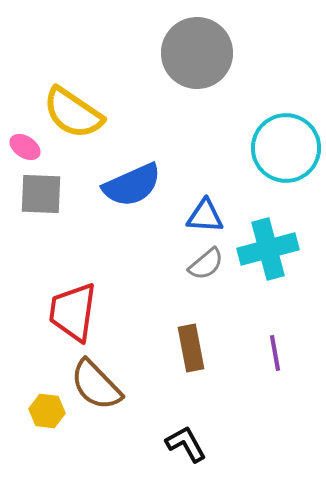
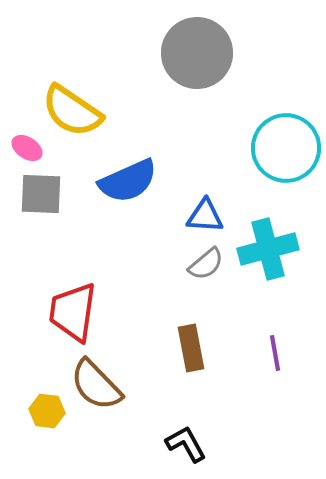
yellow semicircle: moved 1 px left, 2 px up
pink ellipse: moved 2 px right, 1 px down
blue semicircle: moved 4 px left, 4 px up
